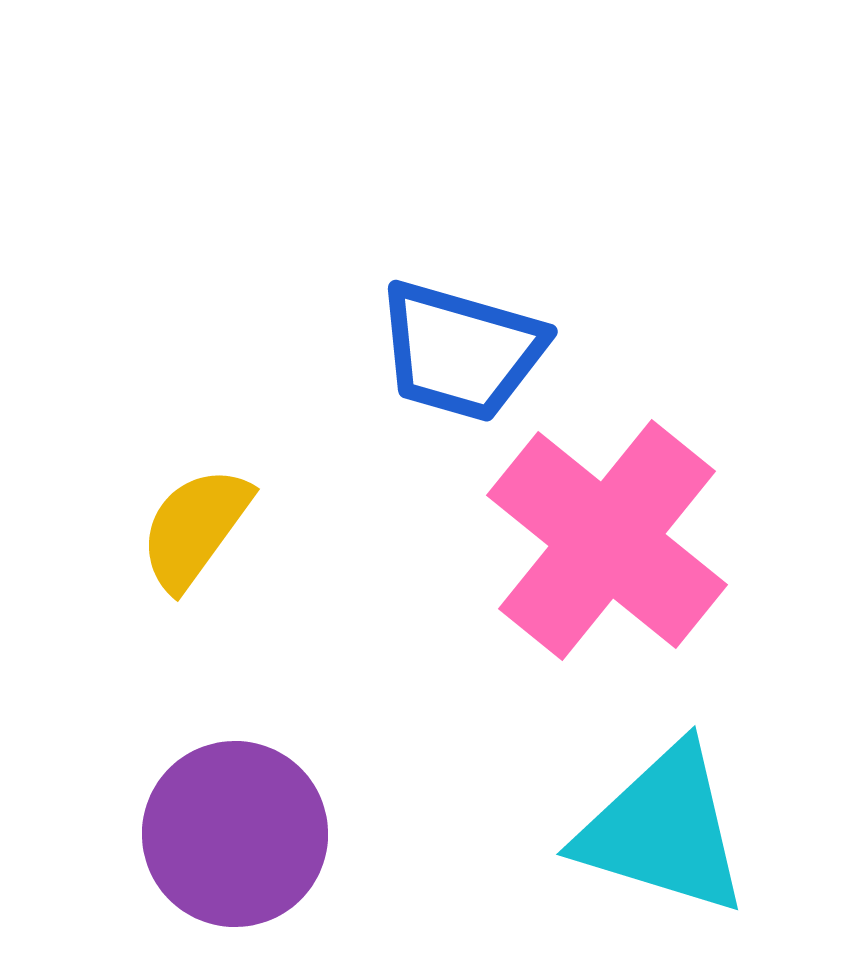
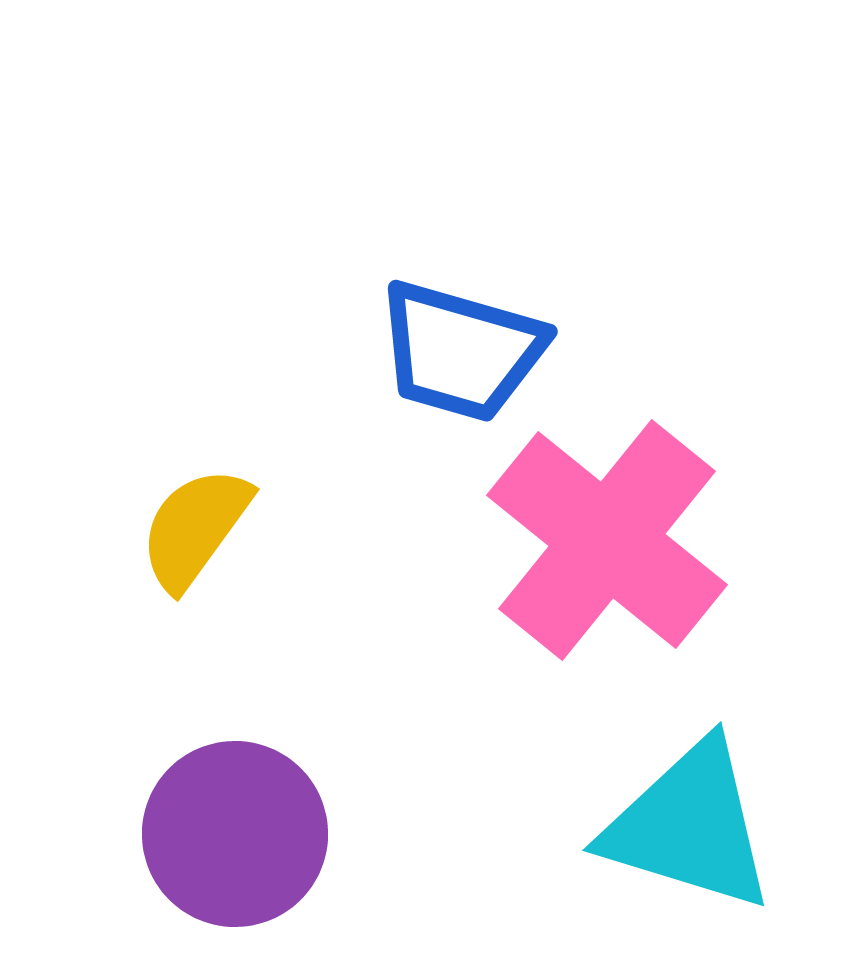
cyan triangle: moved 26 px right, 4 px up
